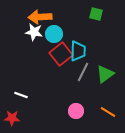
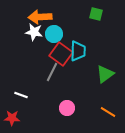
red square: rotated 15 degrees counterclockwise
gray line: moved 31 px left
pink circle: moved 9 px left, 3 px up
